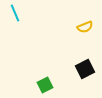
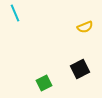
black square: moved 5 px left
green square: moved 1 px left, 2 px up
